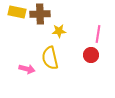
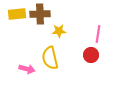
yellow rectangle: moved 2 px down; rotated 18 degrees counterclockwise
